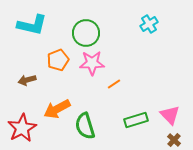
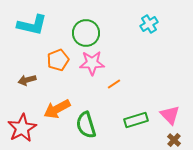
green semicircle: moved 1 px right, 1 px up
